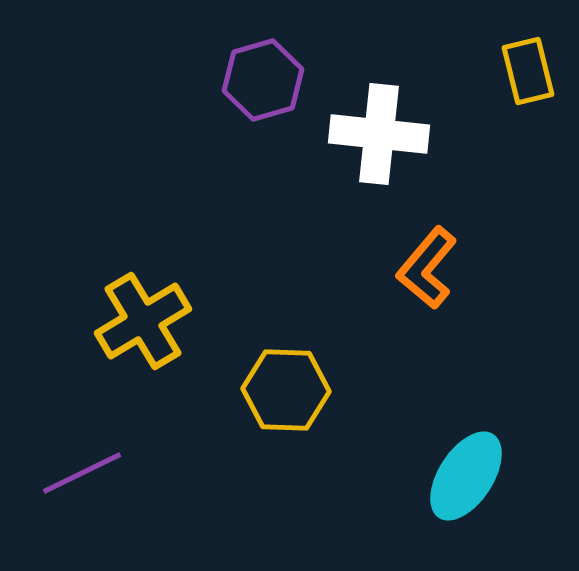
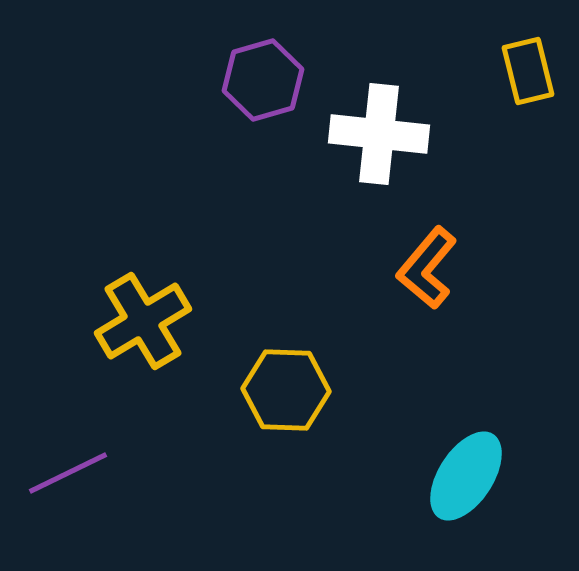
purple line: moved 14 px left
